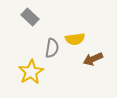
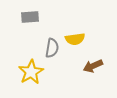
gray rectangle: rotated 48 degrees counterclockwise
brown arrow: moved 7 px down
